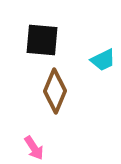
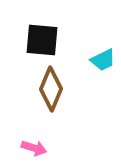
brown diamond: moved 4 px left, 2 px up
pink arrow: rotated 40 degrees counterclockwise
